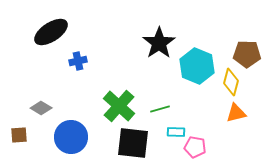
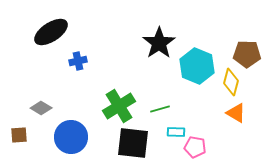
green cross: rotated 16 degrees clockwise
orange triangle: rotated 45 degrees clockwise
